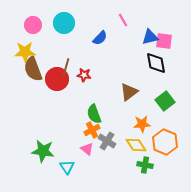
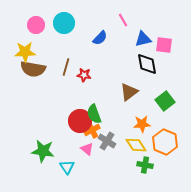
pink circle: moved 3 px right
blue triangle: moved 7 px left, 2 px down
pink square: moved 4 px down
black diamond: moved 9 px left, 1 px down
brown semicircle: rotated 60 degrees counterclockwise
red circle: moved 23 px right, 42 px down
